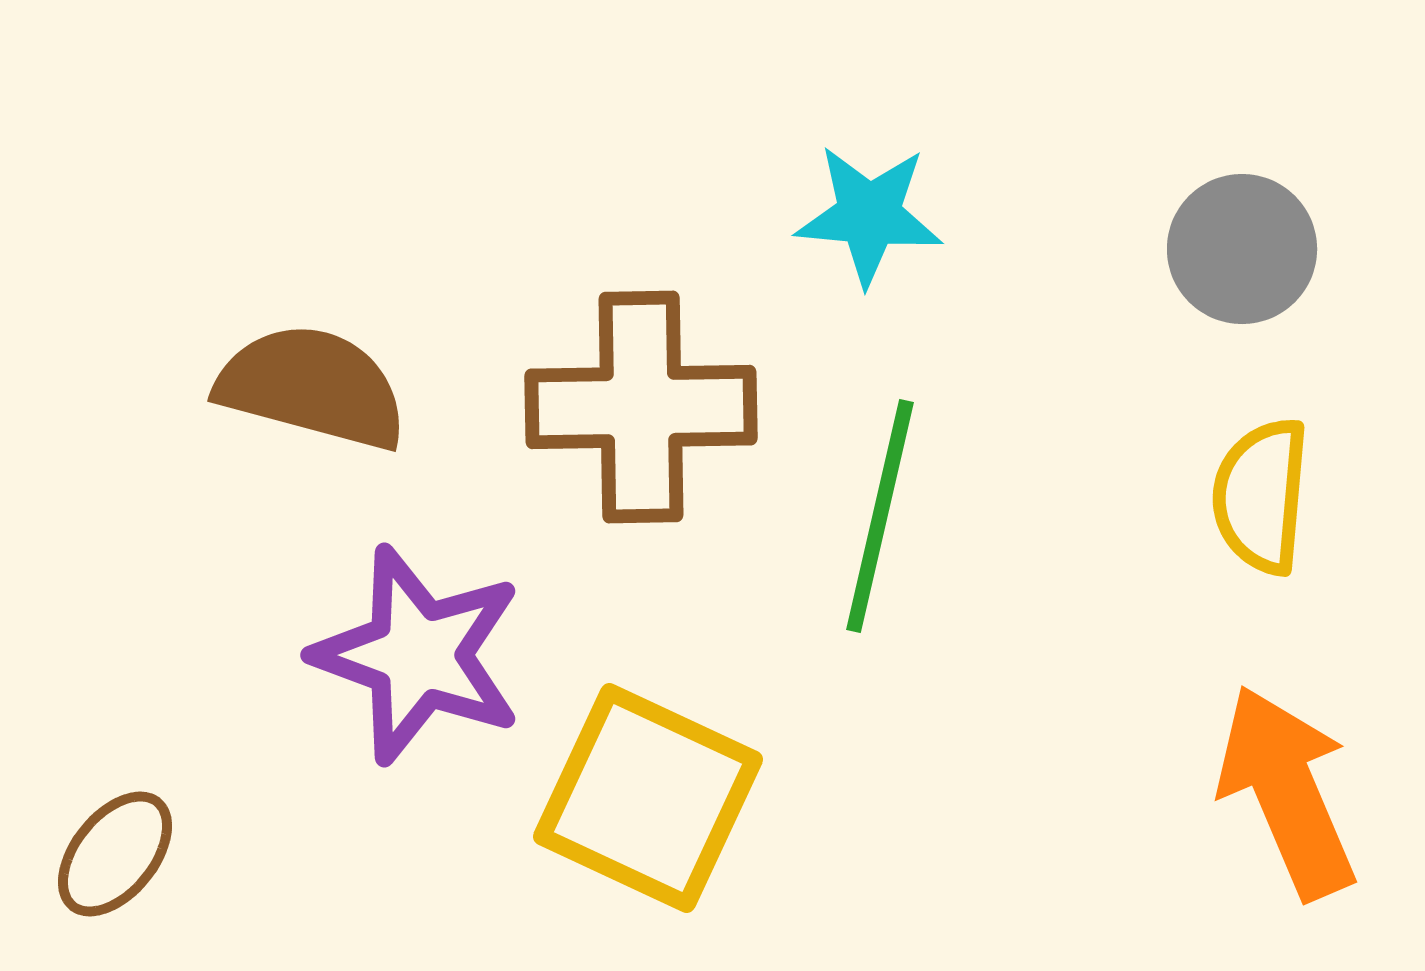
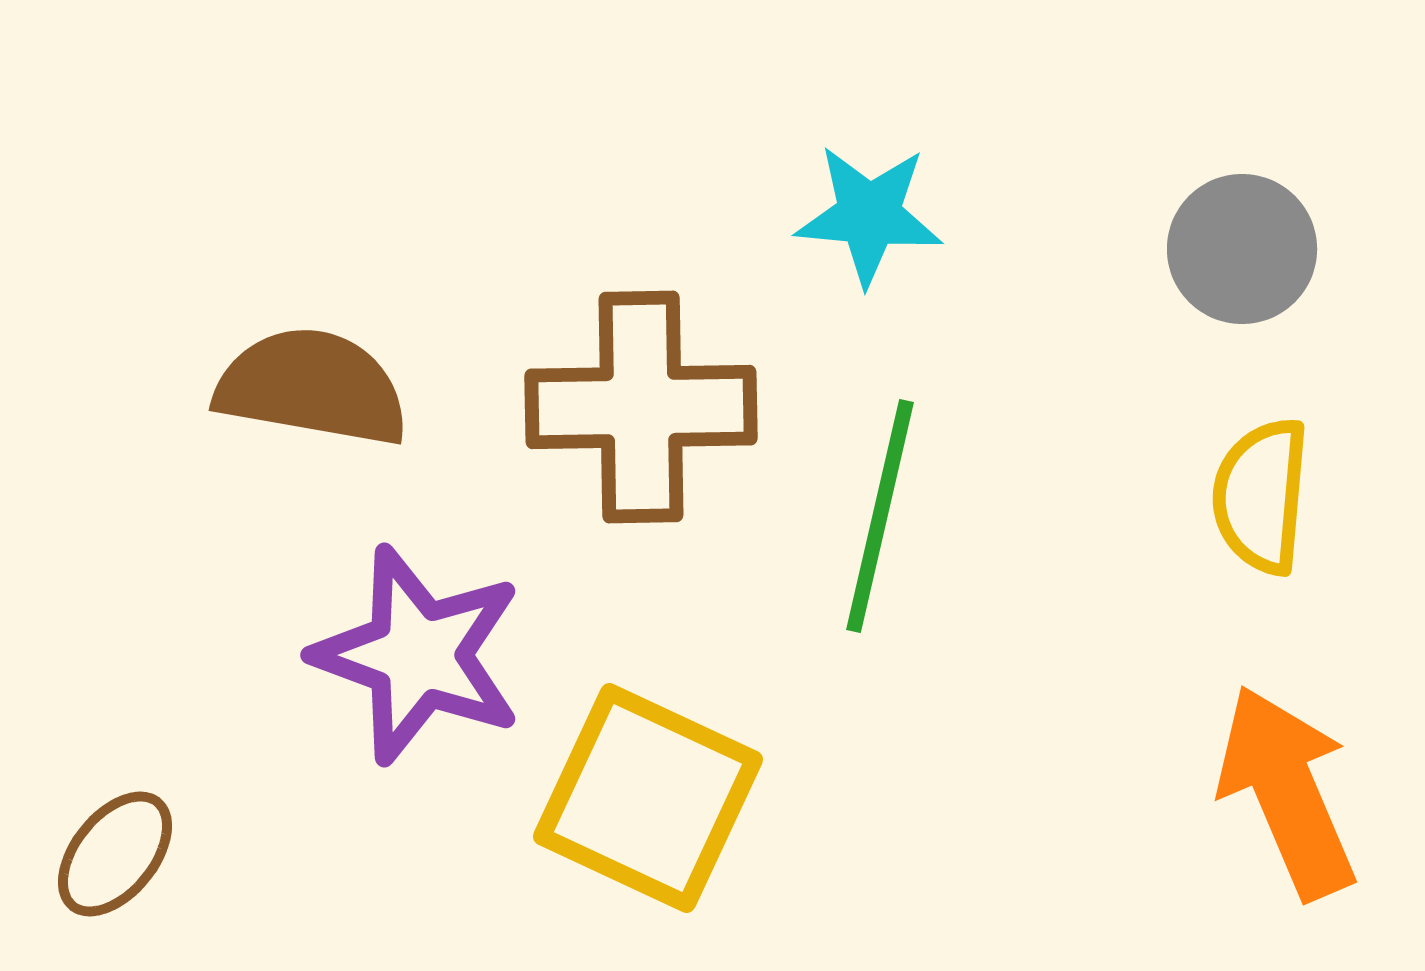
brown semicircle: rotated 5 degrees counterclockwise
